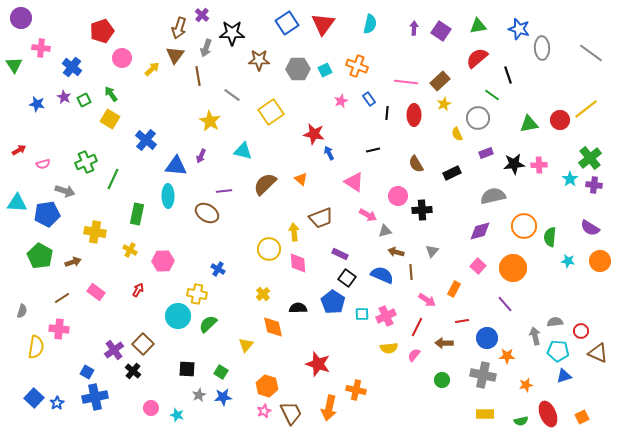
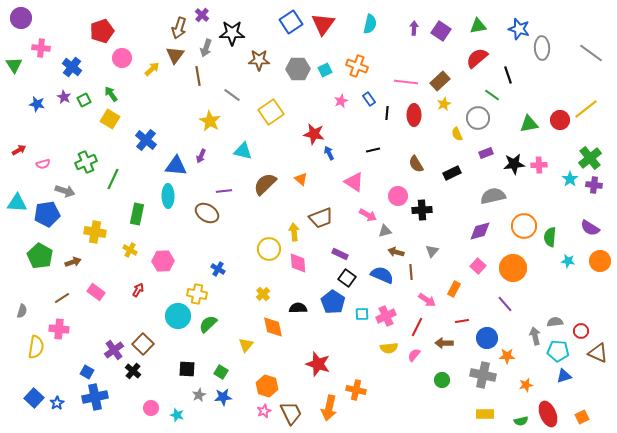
blue square at (287, 23): moved 4 px right, 1 px up
